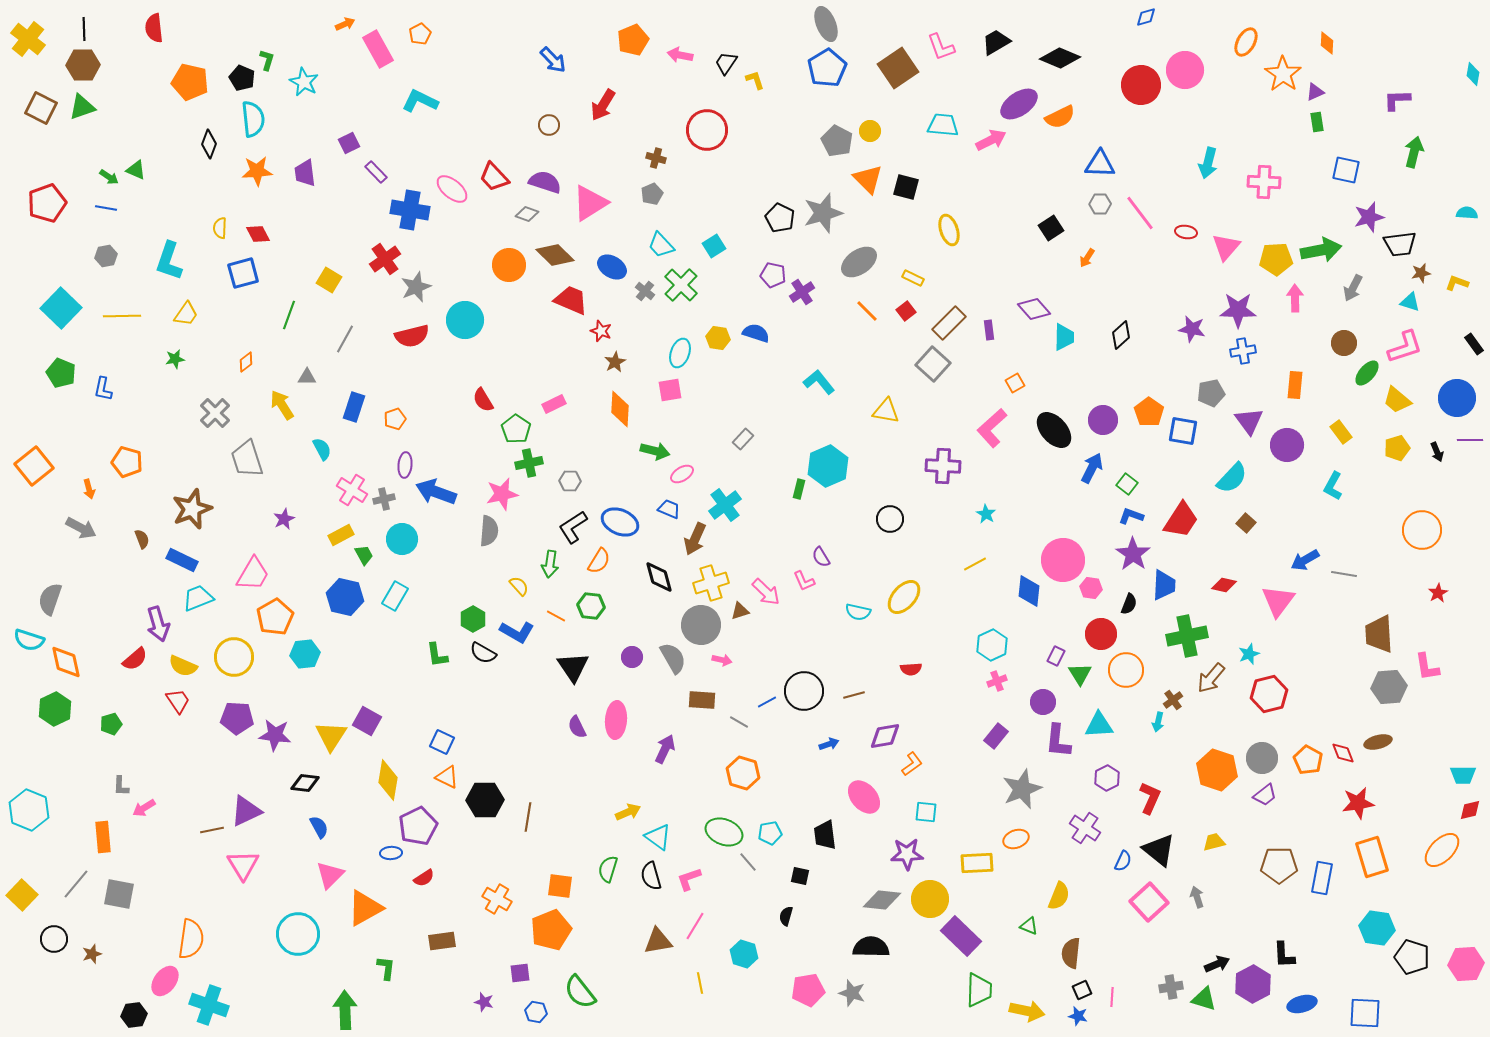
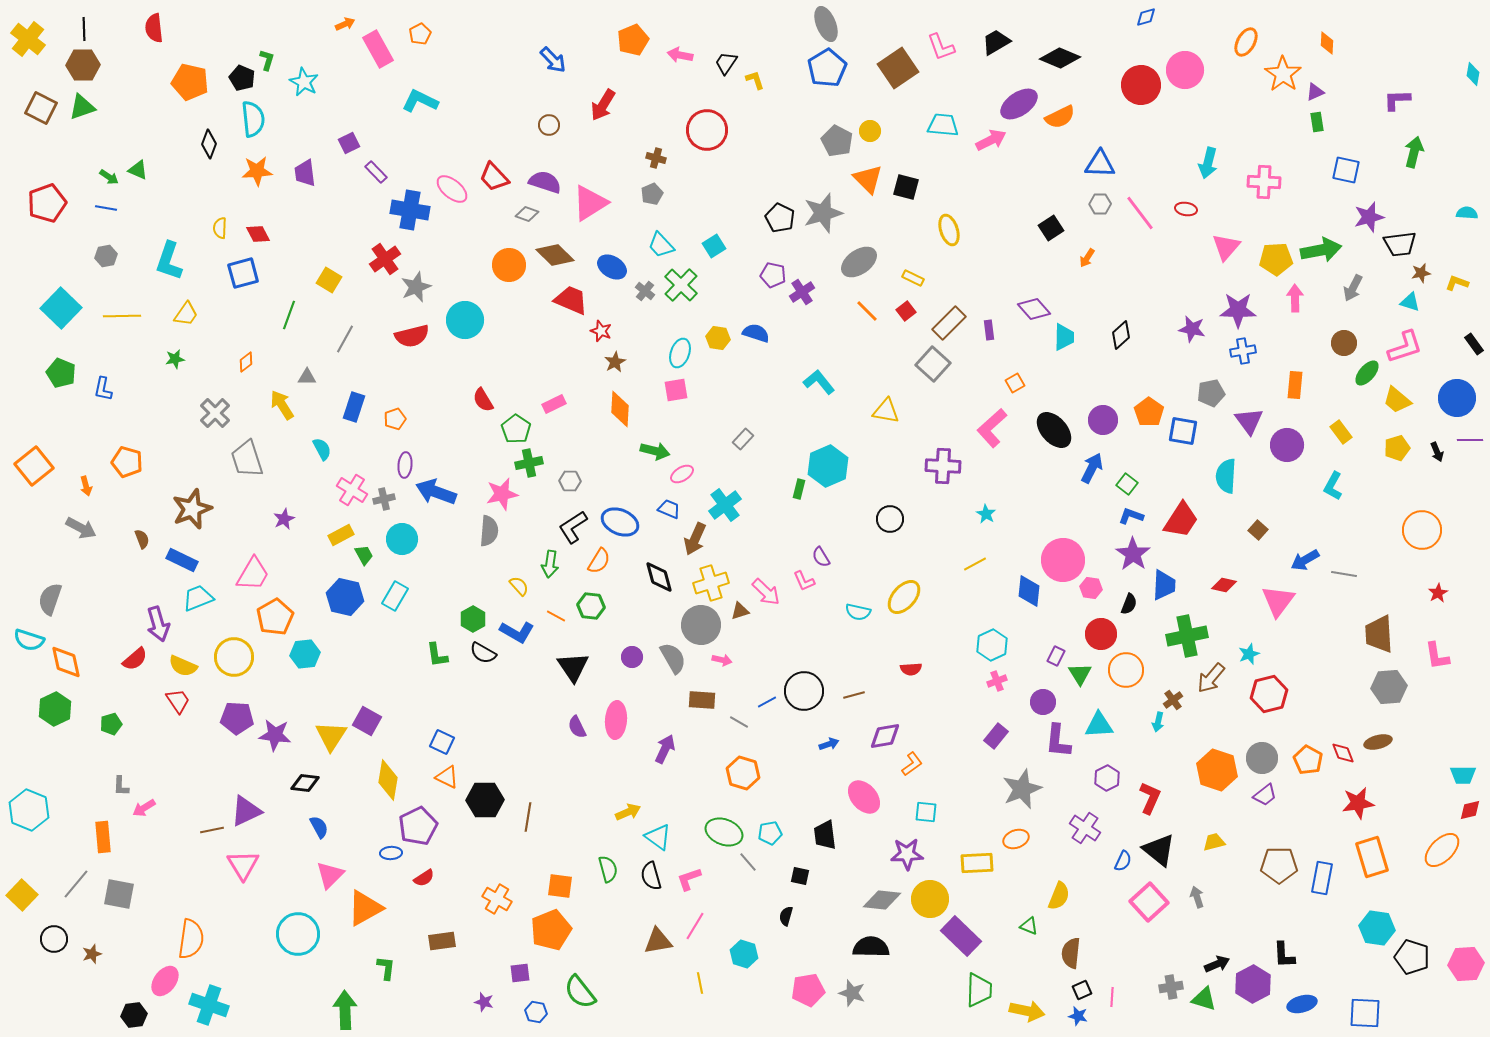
green triangle at (136, 170): moved 2 px right
red ellipse at (1186, 232): moved 23 px up
pink square at (670, 390): moved 6 px right
cyan semicircle at (1232, 478): moved 6 px left, 2 px up; rotated 140 degrees clockwise
orange arrow at (89, 489): moved 3 px left, 3 px up
brown square at (1246, 523): moved 12 px right, 7 px down
pink L-shape at (1427, 667): moved 10 px right, 11 px up
green semicircle at (608, 869): rotated 148 degrees clockwise
